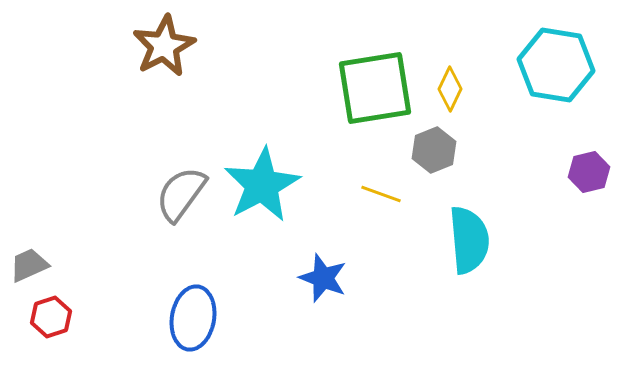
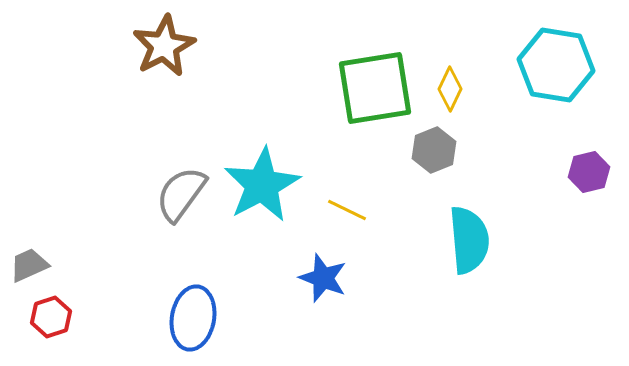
yellow line: moved 34 px left, 16 px down; rotated 6 degrees clockwise
